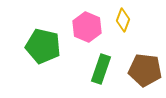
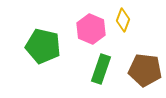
pink hexagon: moved 4 px right, 2 px down
